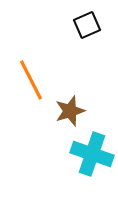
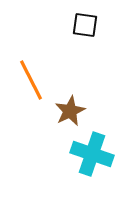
black square: moved 2 px left; rotated 32 degrees clockwise
brown star: rotated 8 degrees counterclockwise
